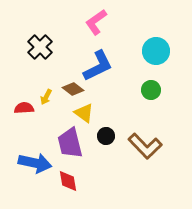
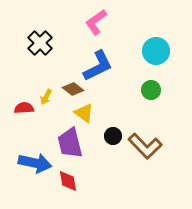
black cross: moved 4 px up
black circle: moved 7 px right
